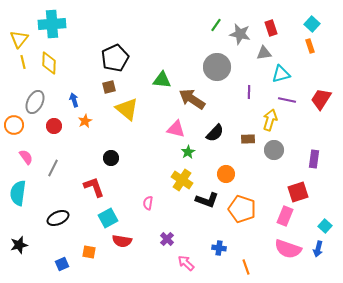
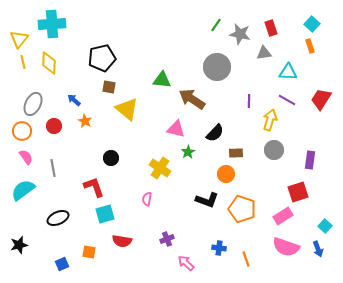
black pentagon at (115, 58): moved 13 px left; rotated 12 degrees clockwise
cyan triangle at (281, 74): moved 7 px right, 2 px up; rotated 18 degrees clockwise
brown square at (109, 87): rotated 24 degrees clockwise
purple line at (249, 92): moved 9 px down
blue arrow at (74, 100): rotated 32 degrees counterclockwise
purple line at (287, 100): rotated 18 degrees clockwise
gray ellipse at (35, 102): moved 2 px left, 2 px down
orange star at (85, 121): rotated 16 degrees counterclockwise
orange circle at (14, 125): moved 8 px right, 6 px down
brown rectangle at (248, 139): moved 12 px left, 14 px down
purple rectangle at (314, 159): moved 4 px left, 1 px down
gray line at (53, 168): rotated 36 degrees counterclockwise
yellow cross at (182, 180): moved 22 px left, 12 px up
cyan semicircle at (18, 193): moved 5 px right, 3 px up; rotated 45 degrees clockwise
pink semicircle at (148, 203): moved 1 px left, 4 px up
pink rectangle at (285, 216): moved 2 px left; rotated 36 degrees clockwise
cyan square at (108, 218): moved 3 px left, 4 px up; rotated 12 degrees clockwise
purple cross at (167, 239): rotated 24 degrees clockwise
pink semicircle at (288, 249): moved 2 px left, 2 px up
blue arrow at (318, 249): rotated 35 degrees counterclockwise
orange line at (246, 267): moved 8 px up
